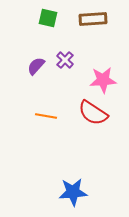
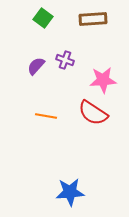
green square: moved 5 px left; rotated 24 degrees clockwise
purple cross: rotated 24 degrees counterclockwise
blue star: moved 3 px left
